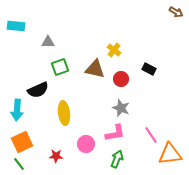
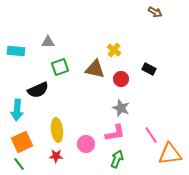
brown arrow: moved 21 px left
cyan rectangle: moved 25 px down
yellow ellipse: moved 7 px left, 17 px down
